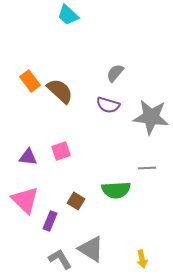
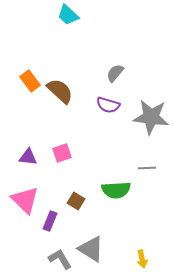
pink square: moved 1 px right, 2 px down
